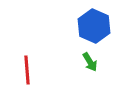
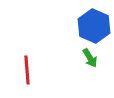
green arrow: moved 4 px up
